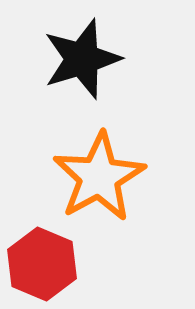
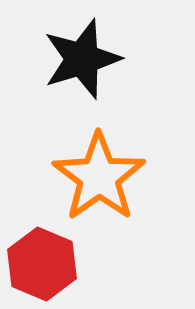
orange star: rotated 6 degrees counterclockwise
